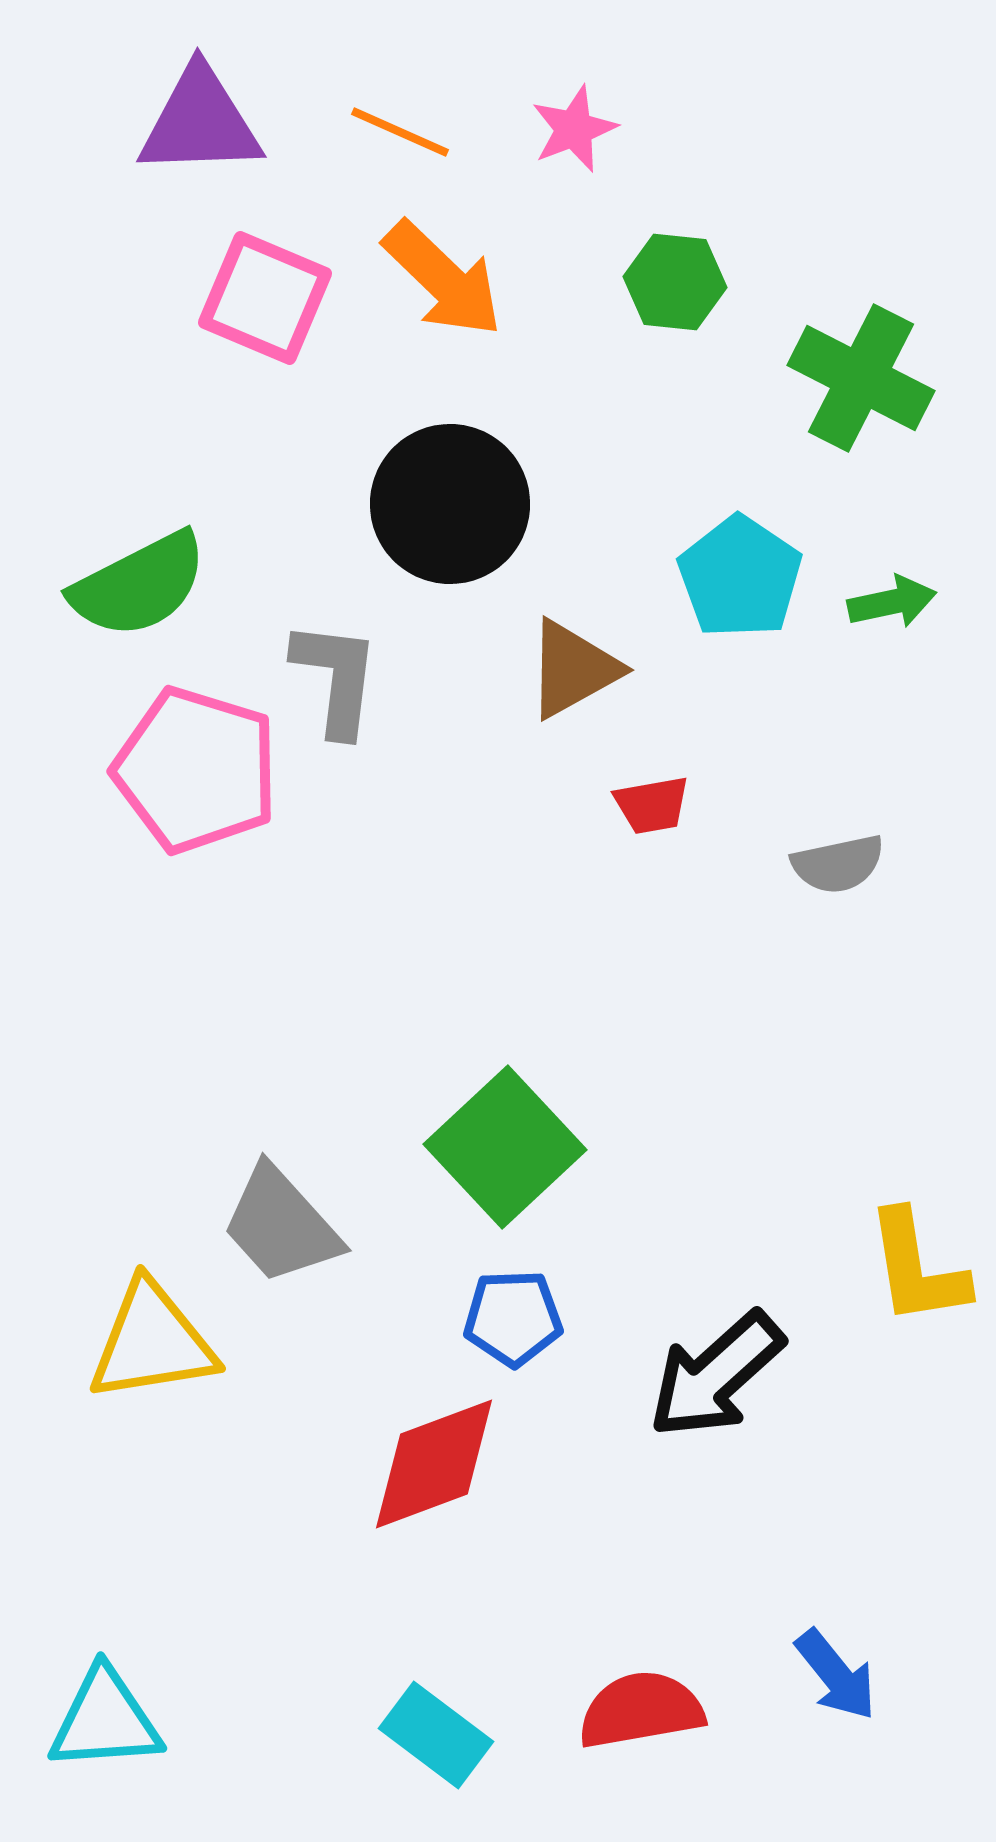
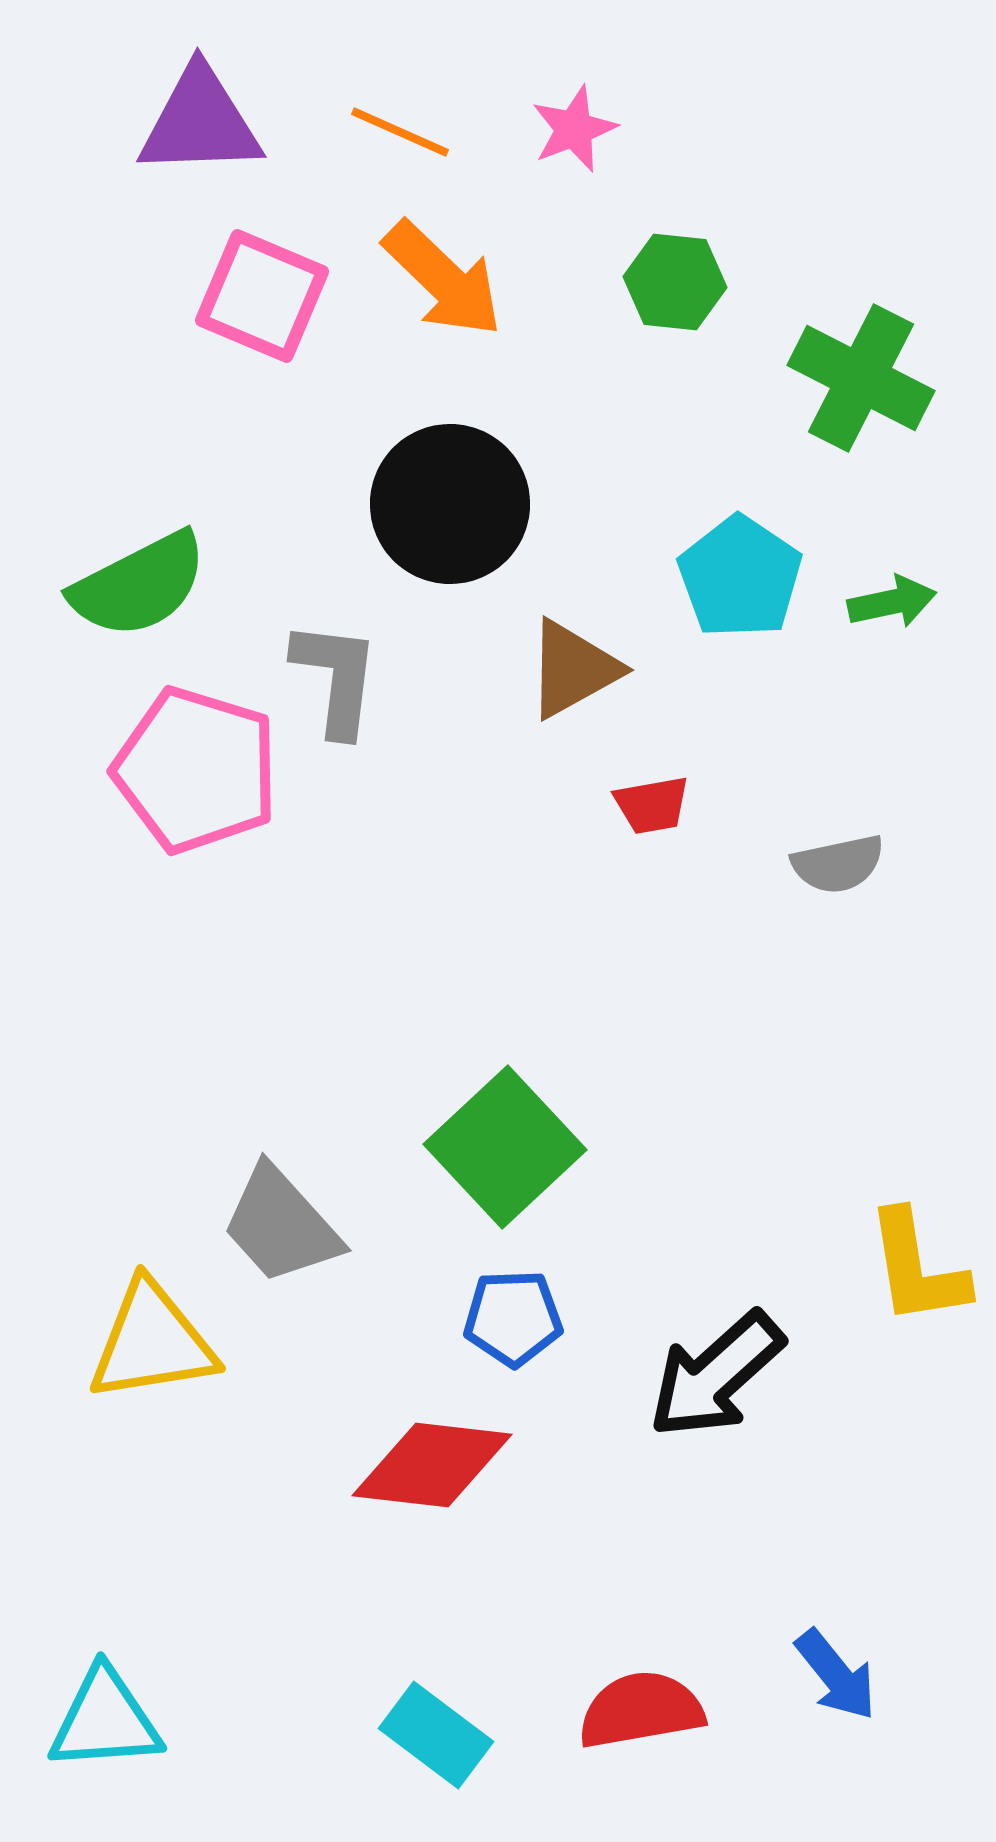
pink square: moved 3 px left, 2 px up
red diamond: moved 2 px left, 1 px down; rotated 27 degrees clockwise
